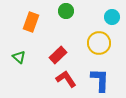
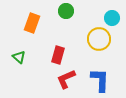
cyan circle: moved 1 px down
orange rectangle: moved 1 px right, 1 px down
yellow circle: moved 4 px up
red rectangle: rotated 30 degrees counterclockwise
red L-shape: rotated 80 degrees counterclockwise
